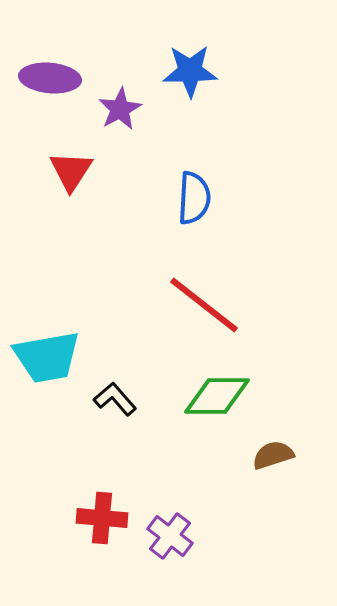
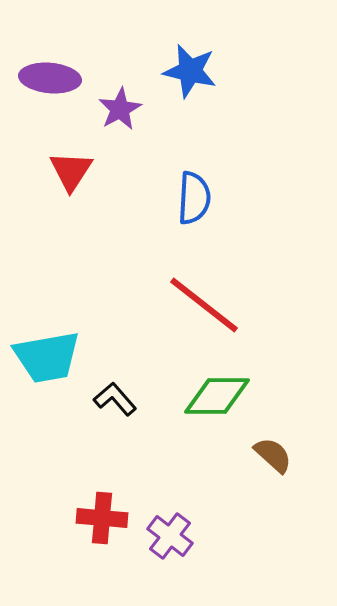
blue star: rotated 14 degrees clockwise
brown semicircle: rotated 60 degrees clockwise
